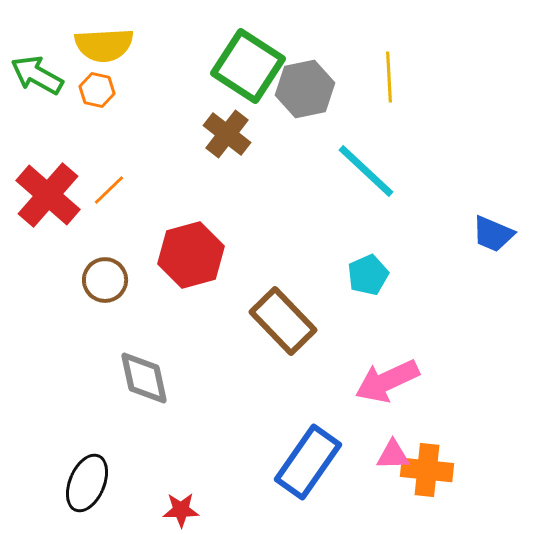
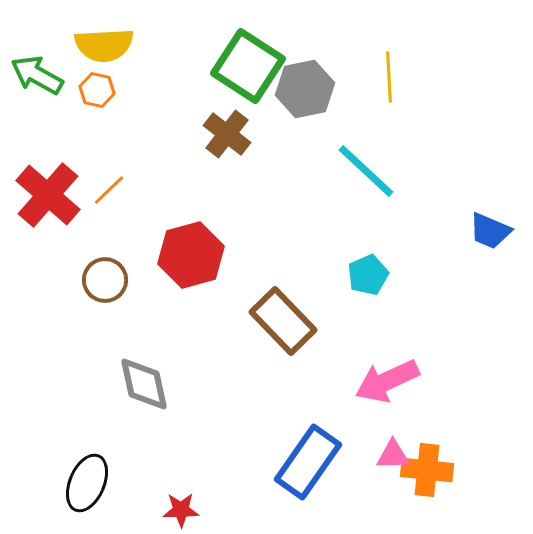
blue trapezoid: moved 3 px left, 3 px up
gray diamond: moved 6 px down
